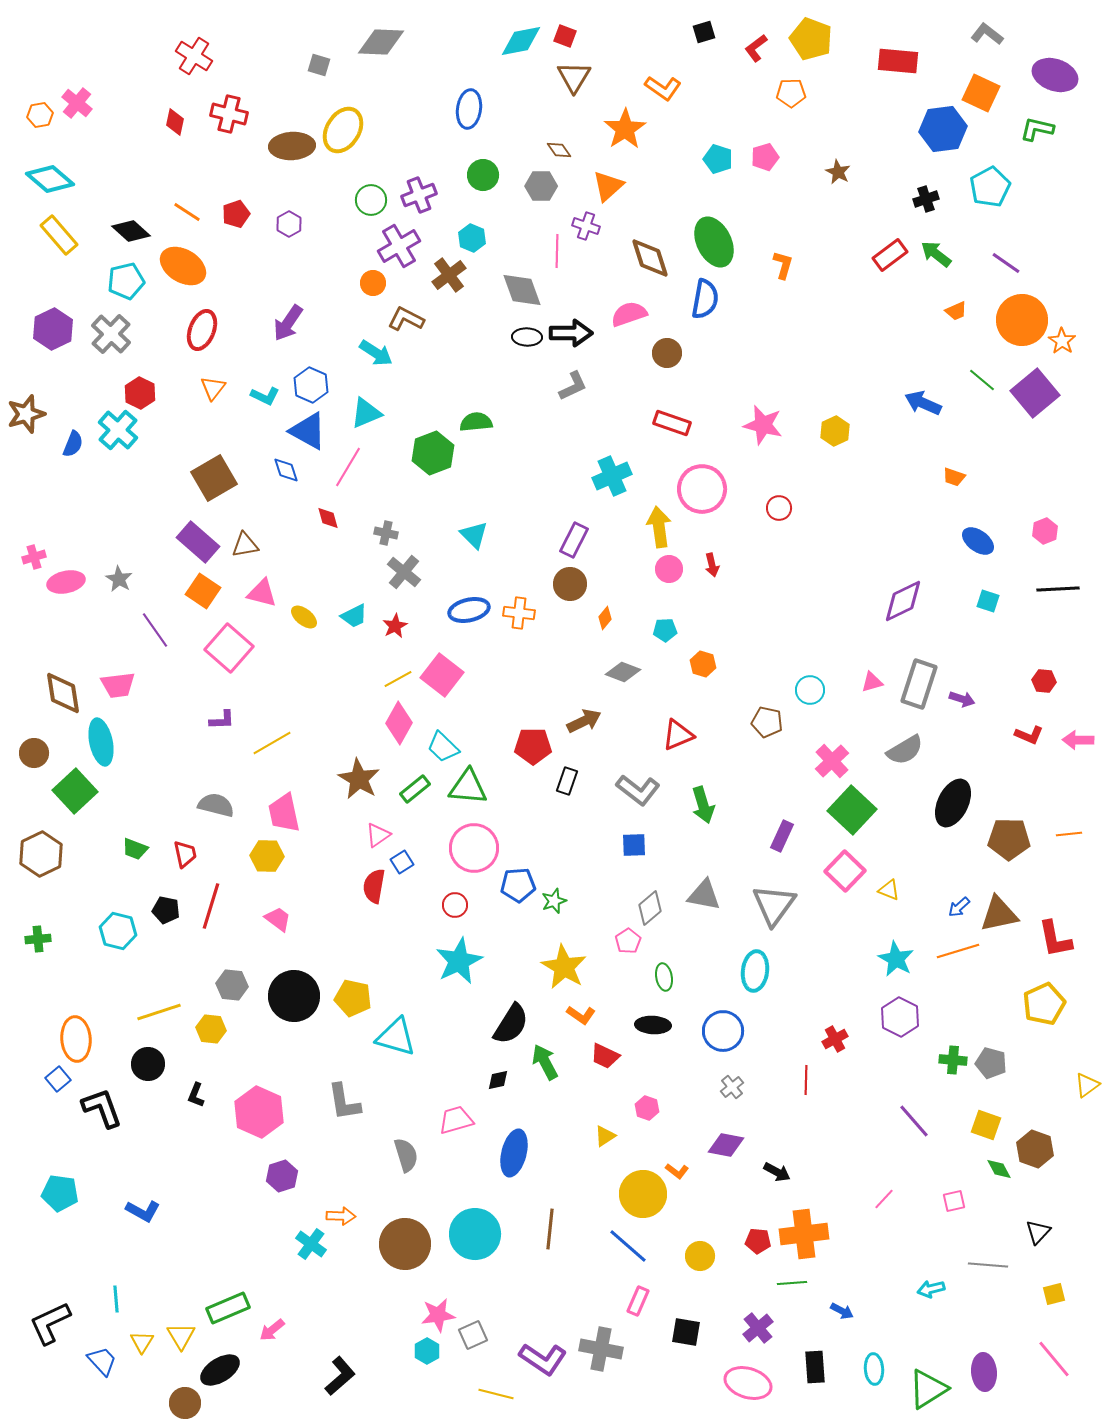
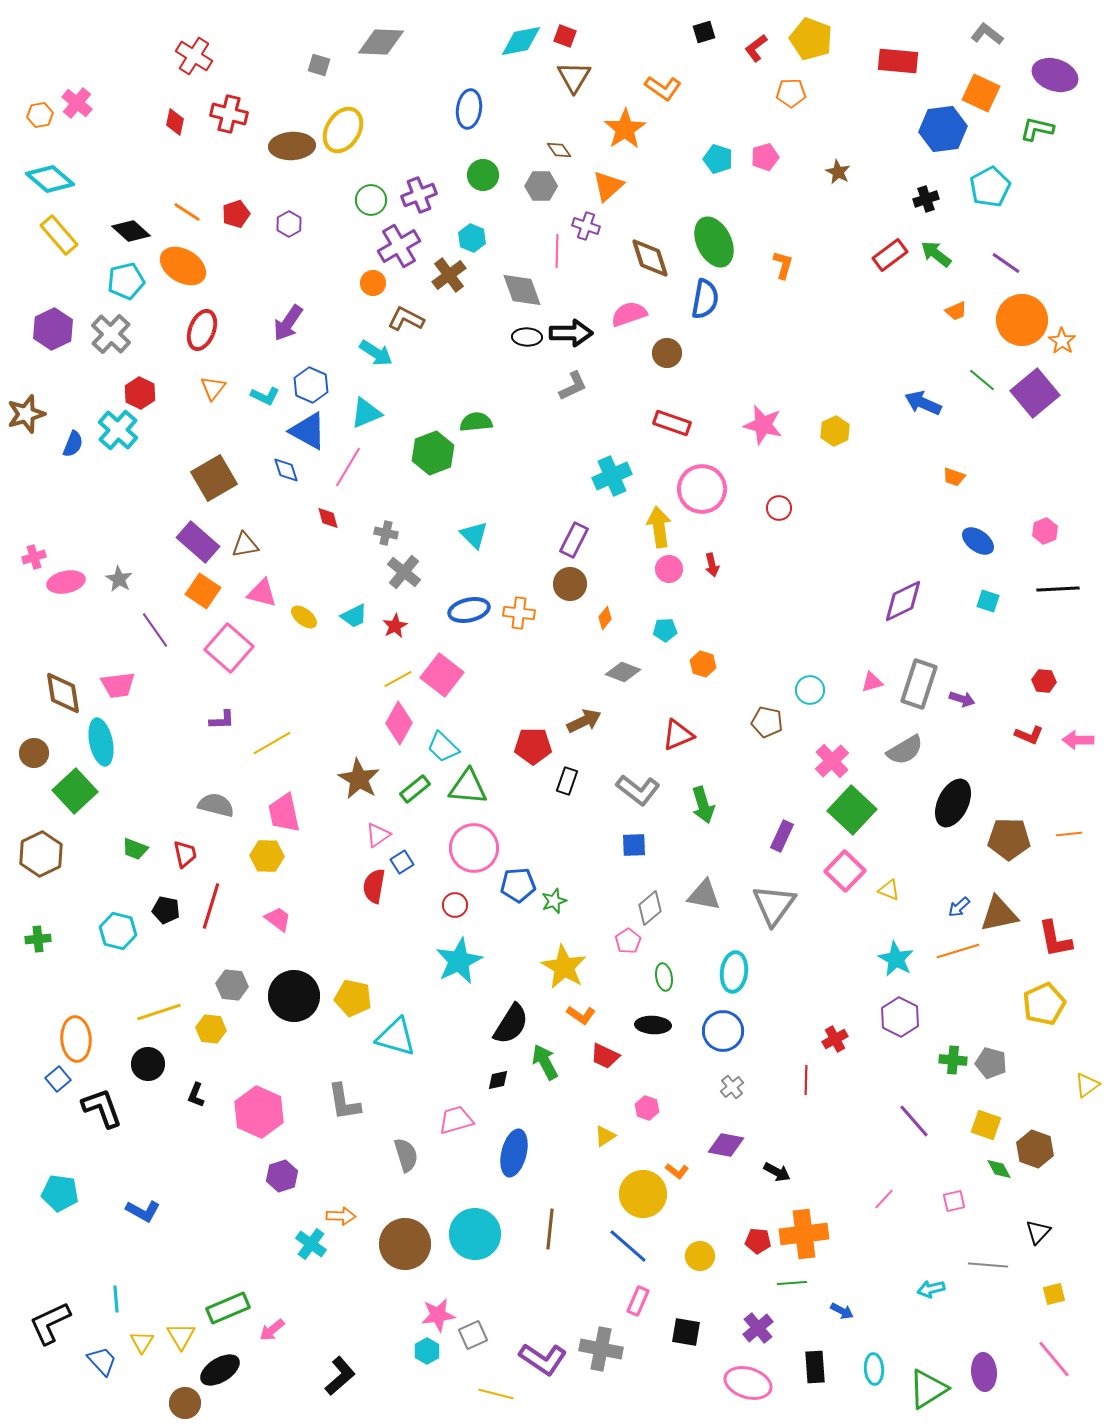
cyan ellipse at (755, 971): moved 21 px left, 1 px down
